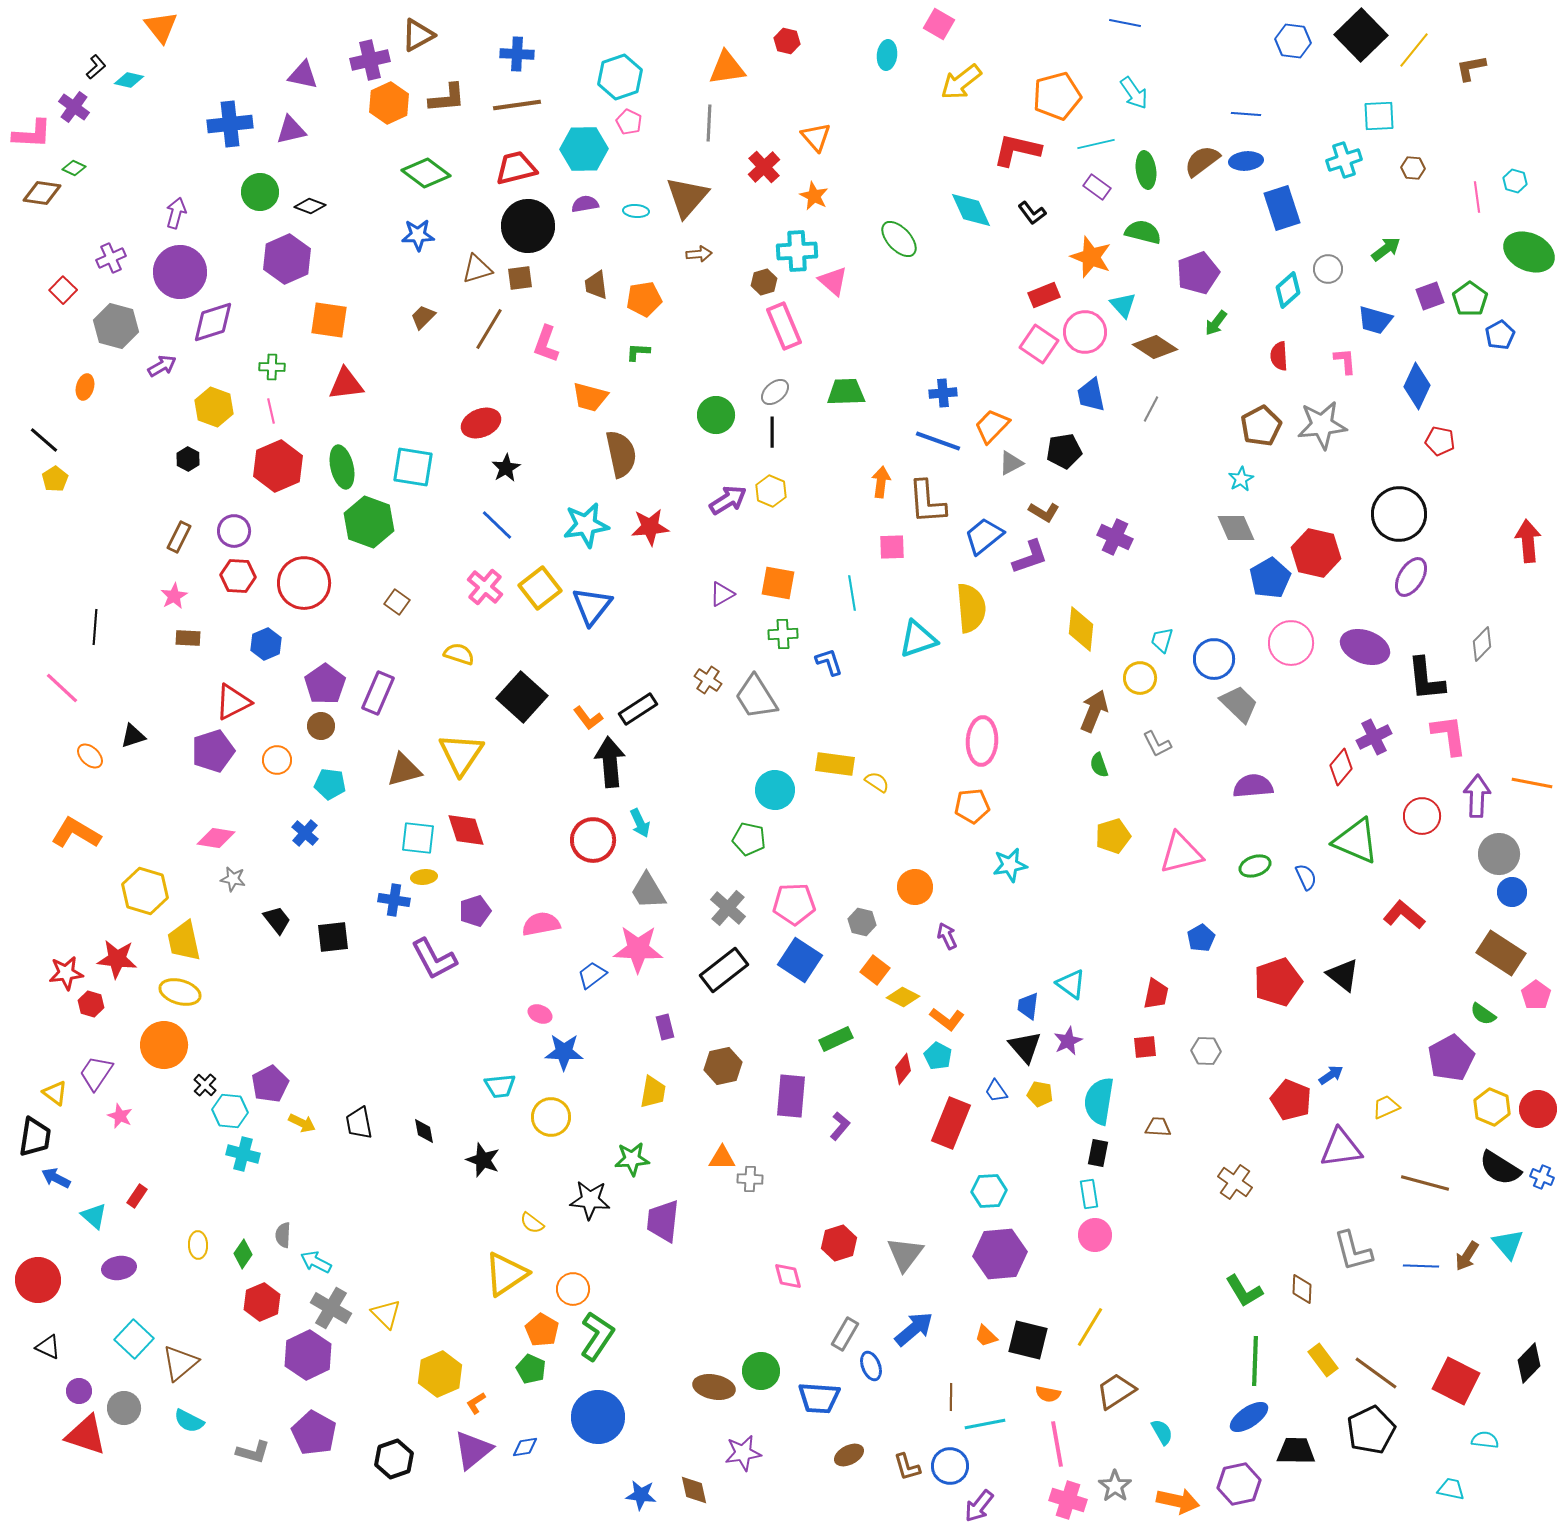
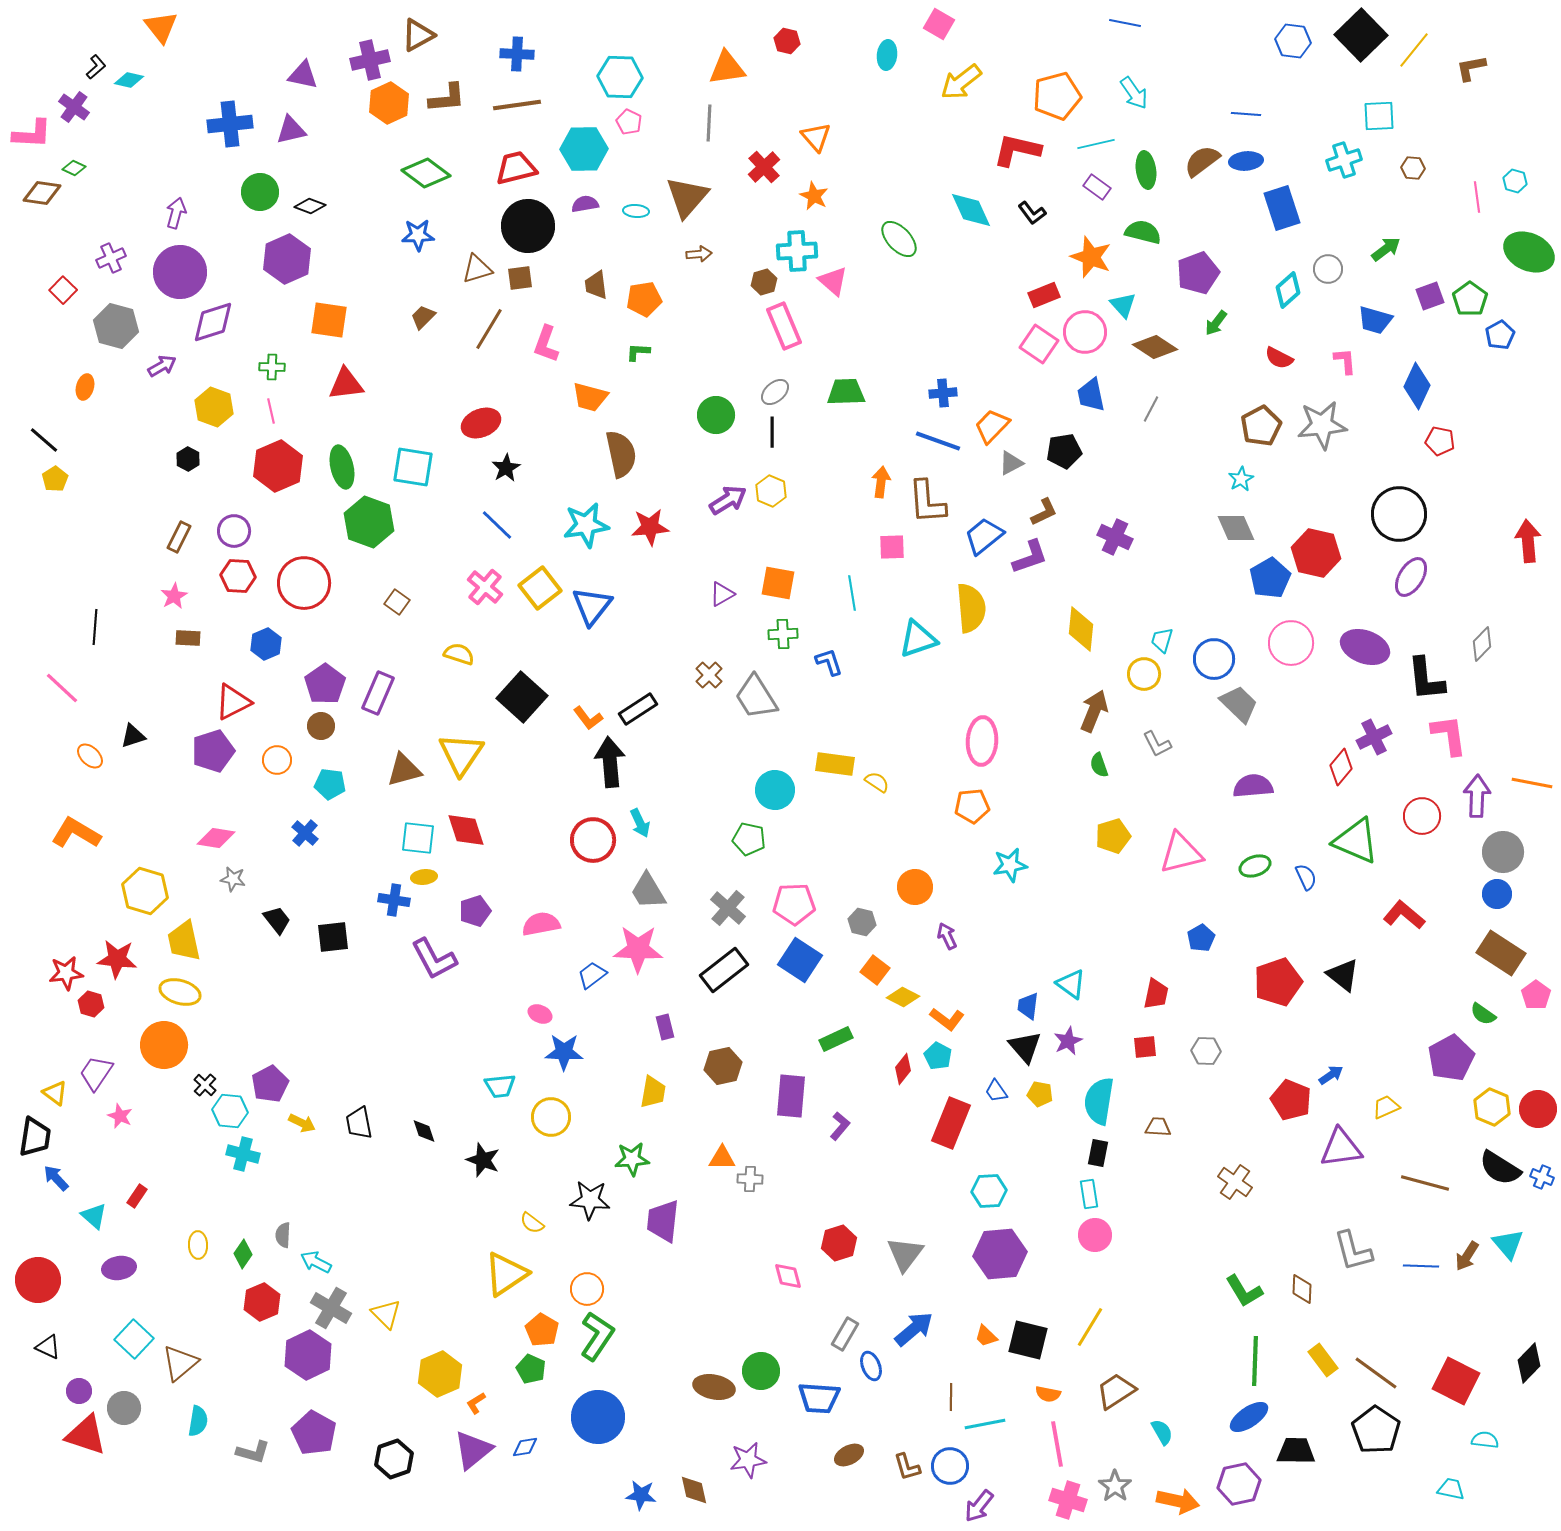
cyan hexagon at (620, 77): rotated 21 degrees clockwise
red semicircle at (1279, 356): moved 2 px down; rotated 60 degrees counterclockwise
brown L-shape at (1044, 512): rotated 56 degrees counterclockwise
yellow circle at (1140, 678): moved 4 px right, 4 px up
brown cross at (708, 680): moved 1 px right, 5 px up; rotated 12 degrees clockwise
gray circle at (1499, 854): moved 4 px right, 2 px up
blue circle at (1512, 892): moved 15 px left, 2 px down
black diamond at (424, 1131): rotated 8 degrees counterclockwise
blue arrow at (56, 1178): rotated 20 degrees clockwise
orange circle at (573, 1289): moved 14 px right
cyan semicircle at (189, 1421): moved 9 px right; rotated 108 degrees counterclockwise
black pentagon at (1371, 1430): moved 5 px right; rotated 12 degrees counterclockwise
purple star at (743, 1453): moved 5 px right, 7 px down
